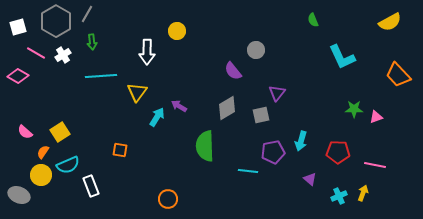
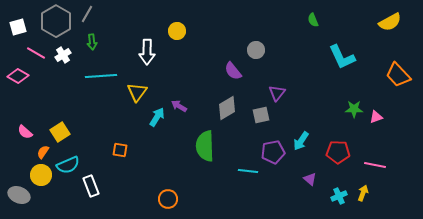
cyan arrow at (301, 141): rotated 18 degrees clockwise
